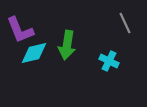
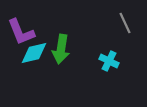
purple L-shape: moved 1 px right, 2 px down
green arrow: moved 6 px left, 4 px down
